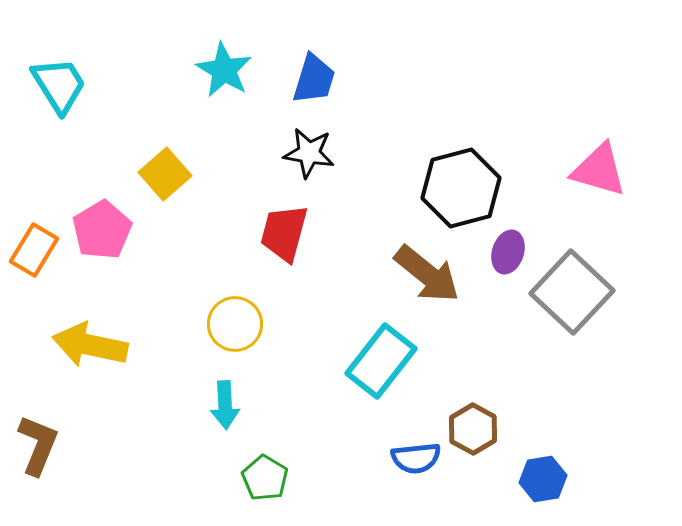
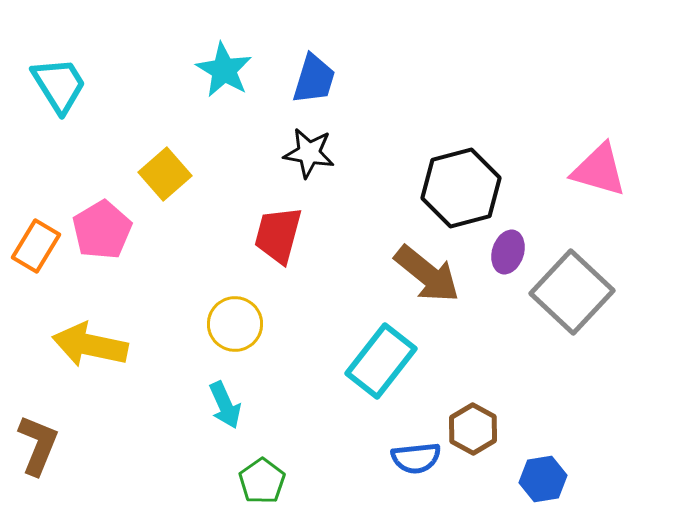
red trapezoid: moved 6 px left, 2 px down
orange rectangle: moved 2 px right, 4 px up
cyan arrow: rotated 21 degrees counterclockwise
green pentagon: moved 3 px left, 3 px down; rotated 6 degrees clockwise
